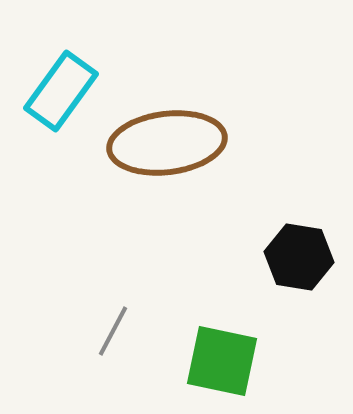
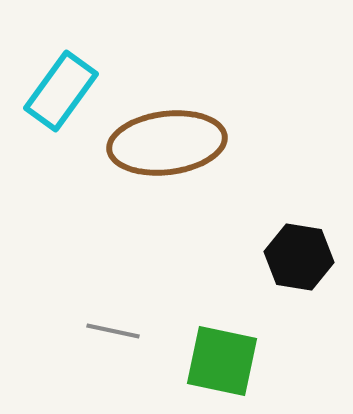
gray line: rotated 74 degrees clockwise
